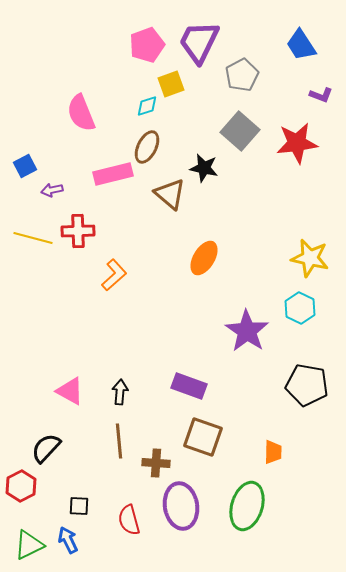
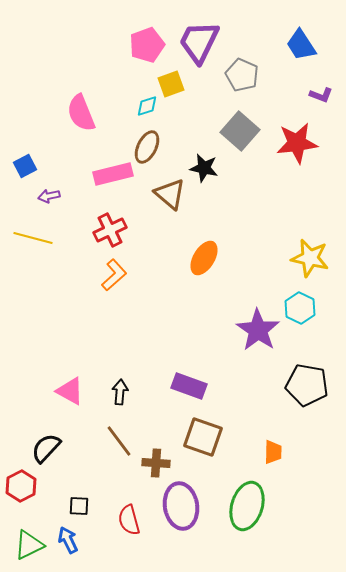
gray pentagon: rotated 20 degrees counterclockwise
purple arrow: moved 3 px left, 6 px down
red cross: moved 32 px right, 1 px up; rotated 24 degrees counterclockwise
purple star: moved 11 px right, 1 px up
brown line: rotated 32 degrees counterclockwise
